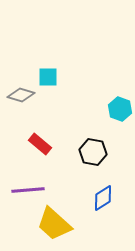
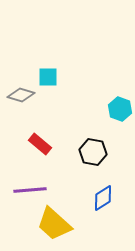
purple line: moved 2 px right
